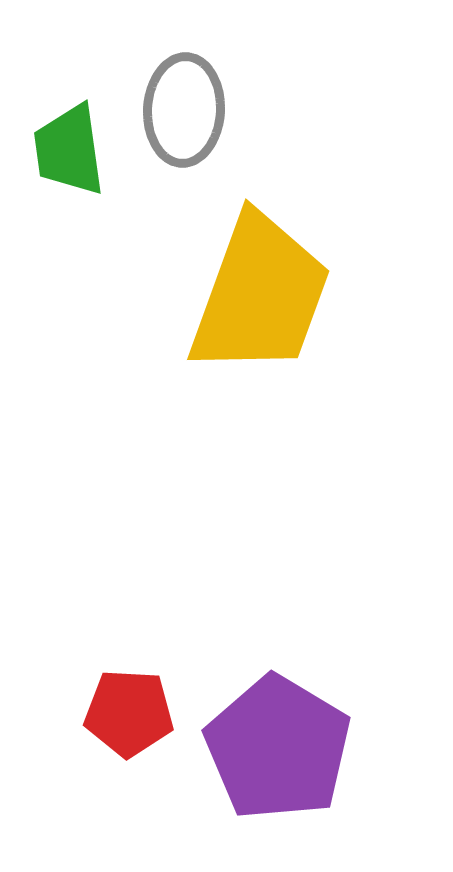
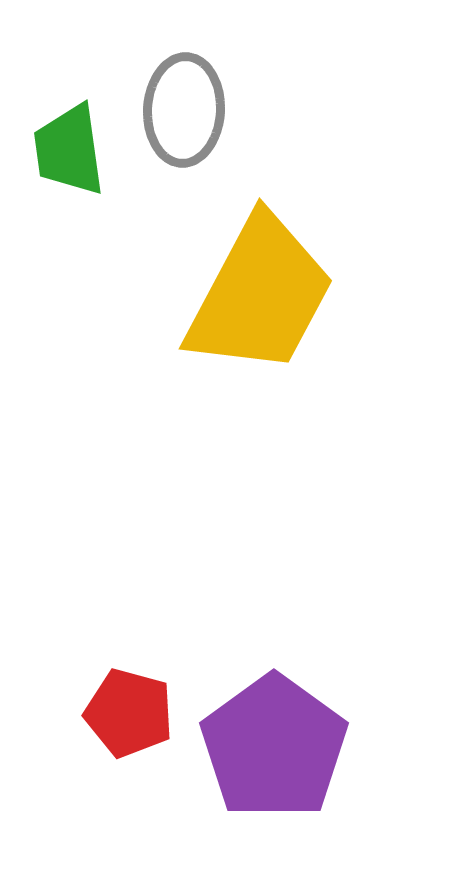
yellow trapezoid: rotated 8 degrees clockwise
red pentagon: rotated 12 degrees clockwise
purple pentagon: moved 4 px left, 1 px up; rotated 5 degrees clockwise
